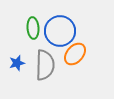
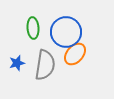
blue circle: moved 6 px right, 1 px down
gray semicircle: rotated 8 degrees clockwise
